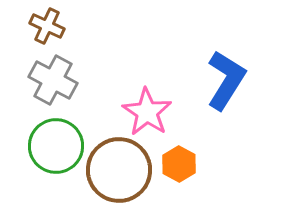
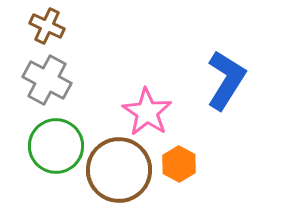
gray cross: moved 6 px left
